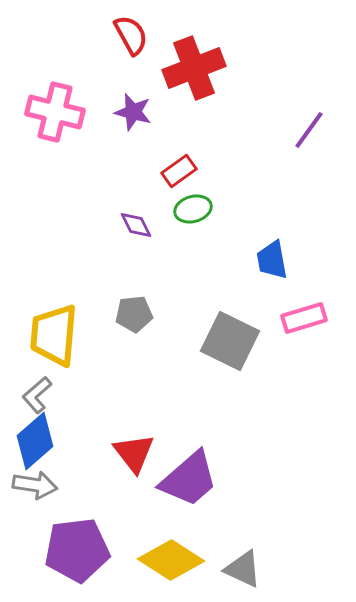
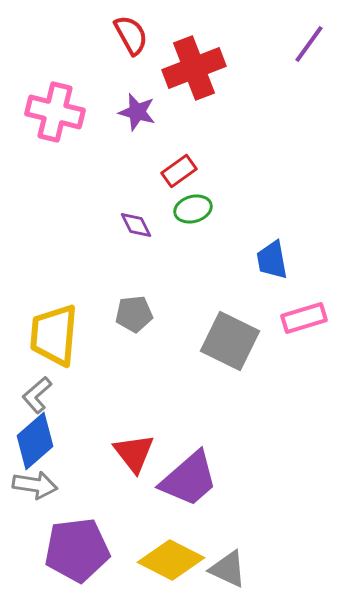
purple star: moved 4 px right
purple line: moved 86 px up
yellow diamond: rotated 6 degrees counterclockwise
gray triangle: moved 15 px left
